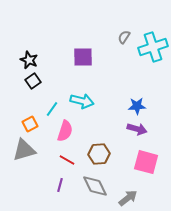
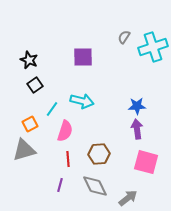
black square: moved 2 px right, 4 px down
purple arrow: rotated 114 degrees counterclockwise
red line: moved 1 px right, 1 px up; rotated 56 degrees clockwise
